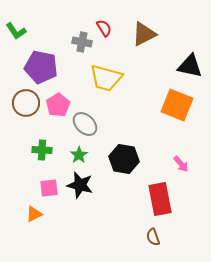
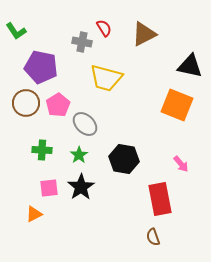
black star: moved 1 px right, 2 px down; rotated 24 degrees clockwise
